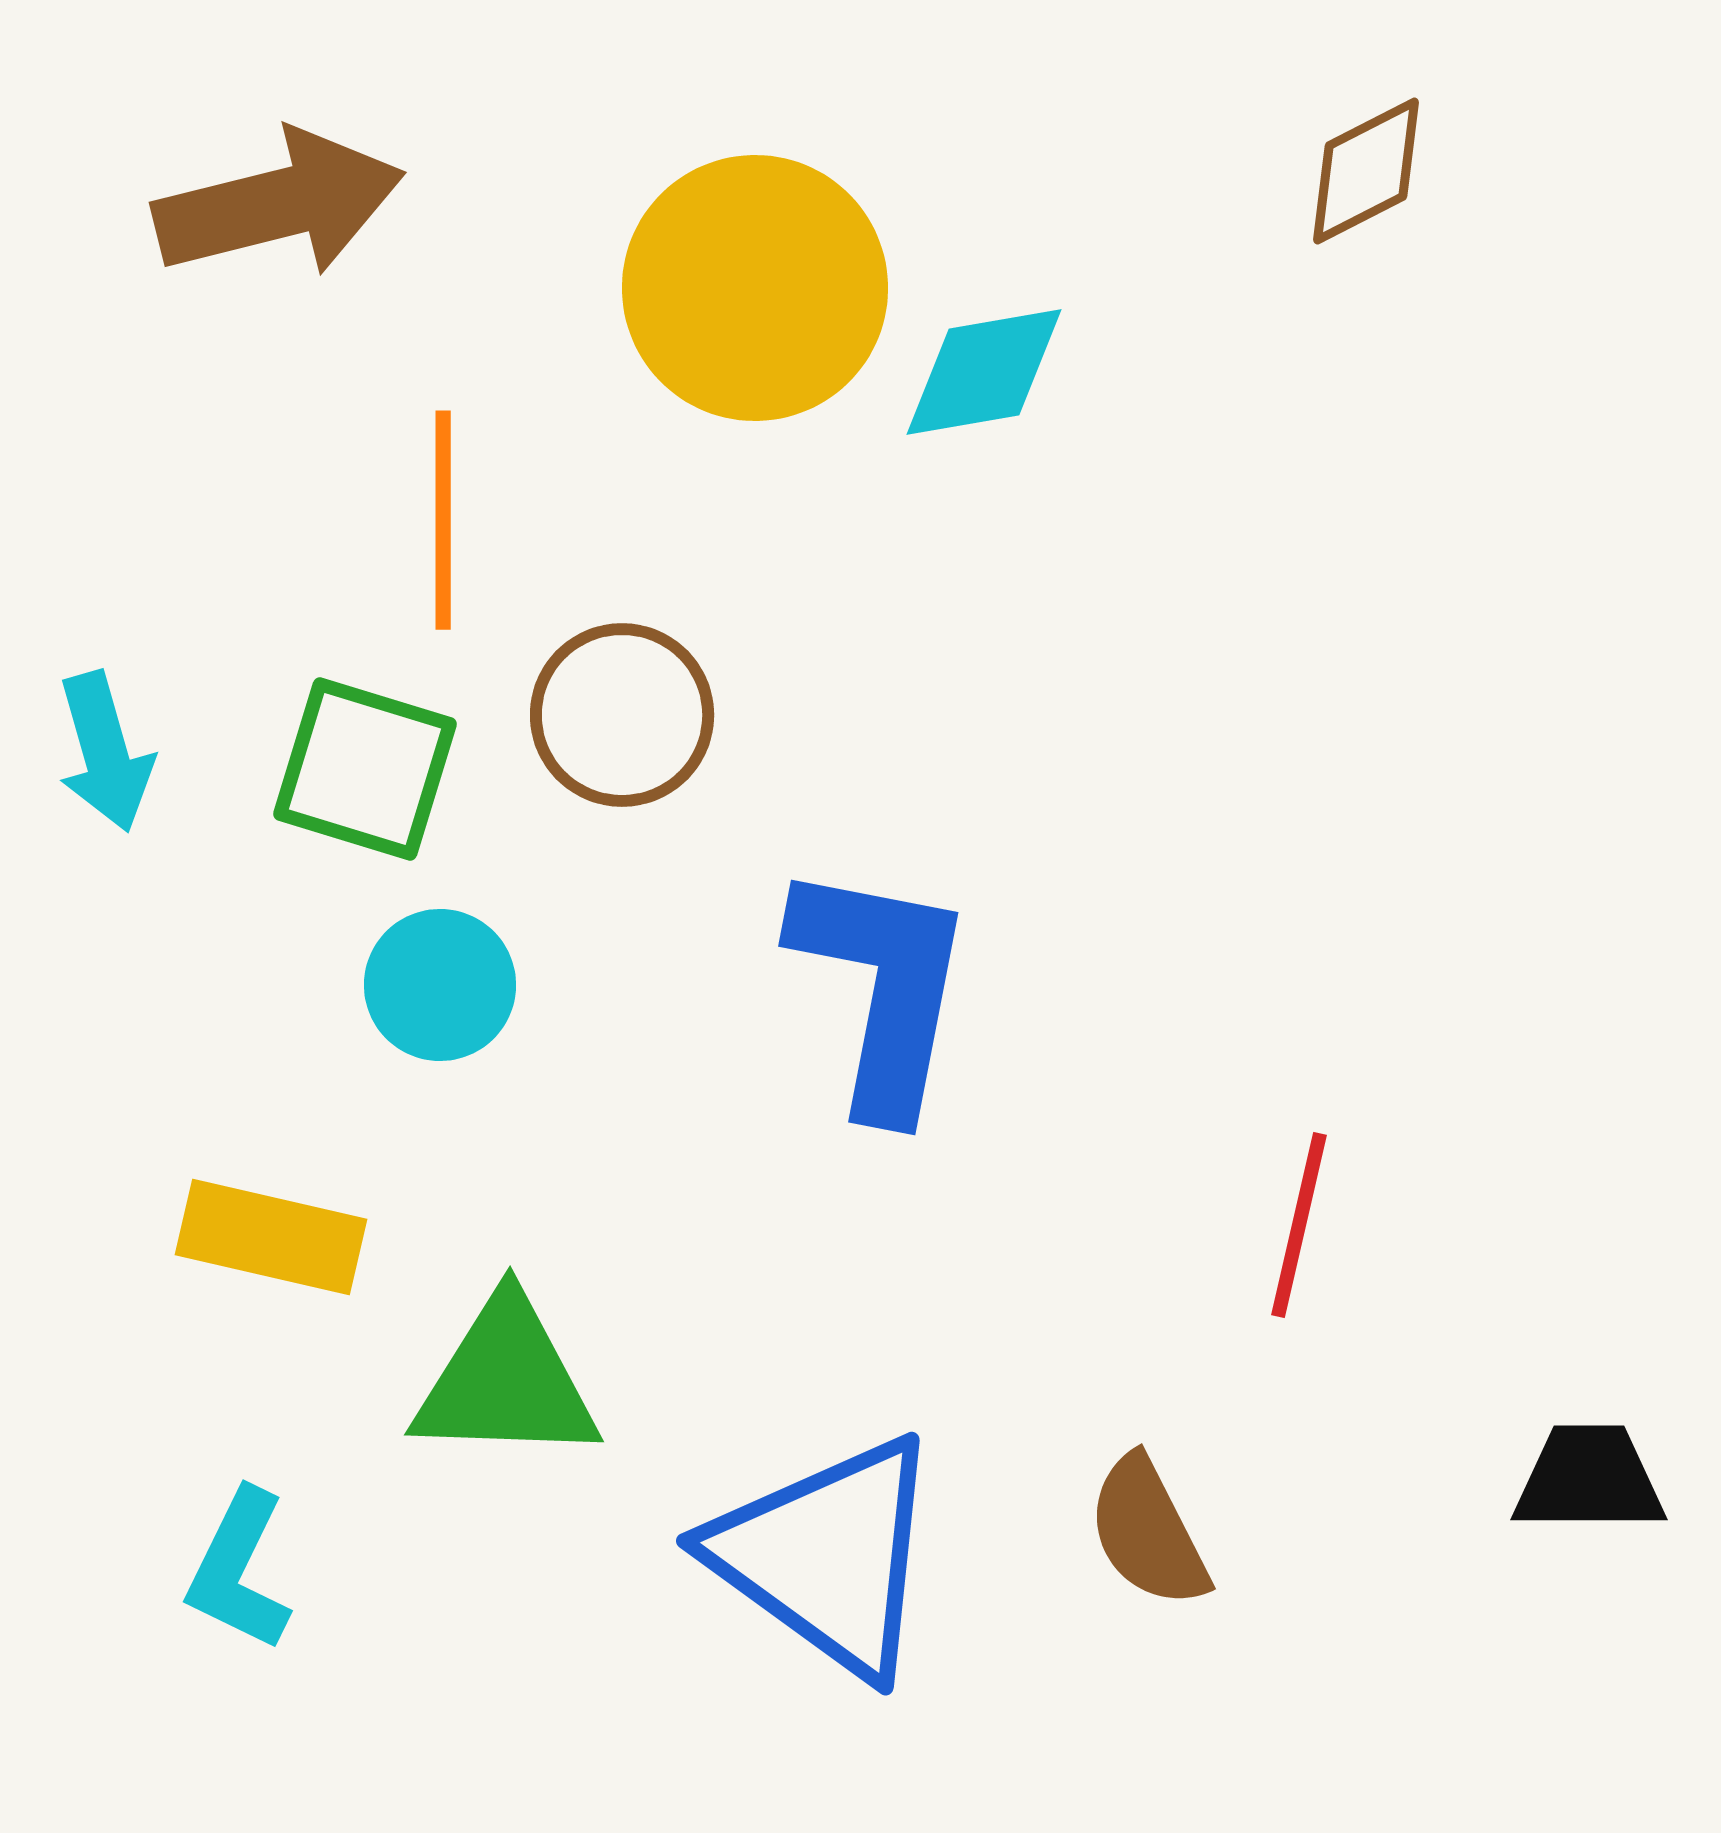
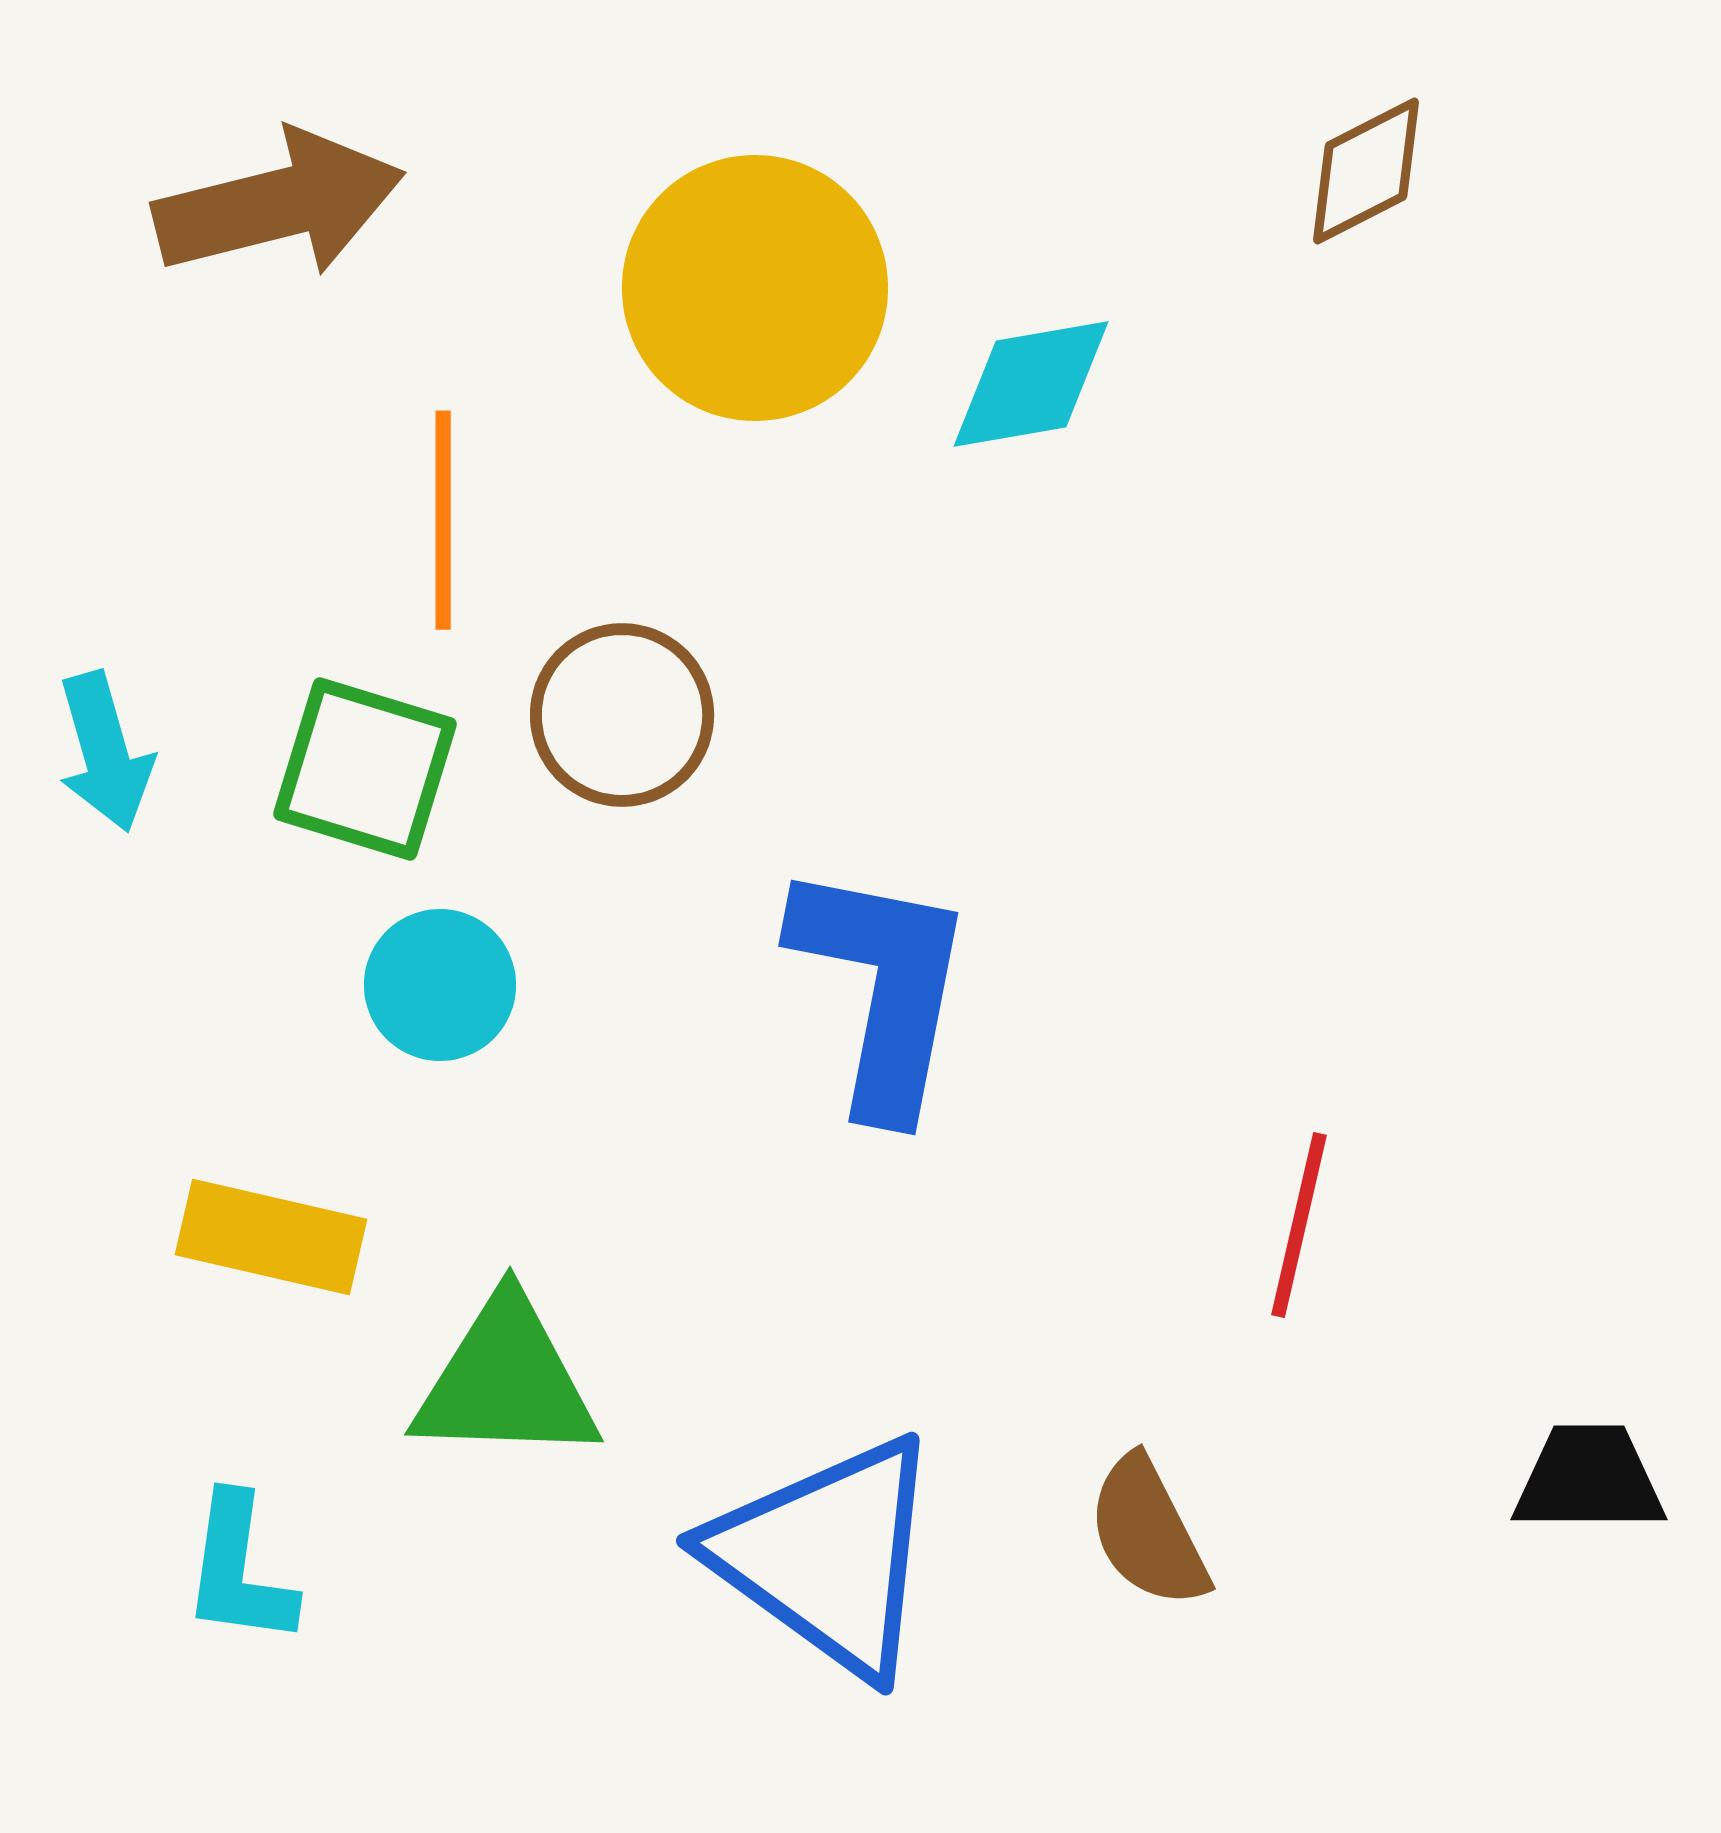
cyan diamond: moved 47 px right, 12 px down
cyan L-shape: rotated 18 degrees counterclockwise
